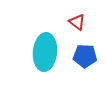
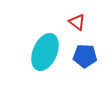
cyan ellipse: rotated 18 degrees clockwise
